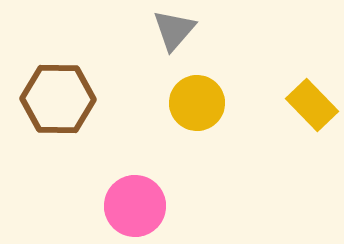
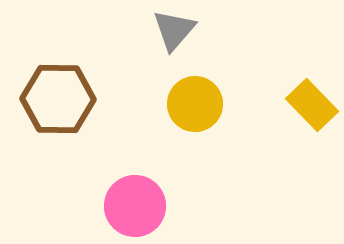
yellow circle: moved 2 px left, 1 px down
